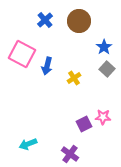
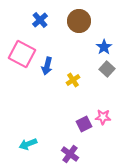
blue cross: moved 5 px left
yellow cross: moved 1 px left, 2 px down
